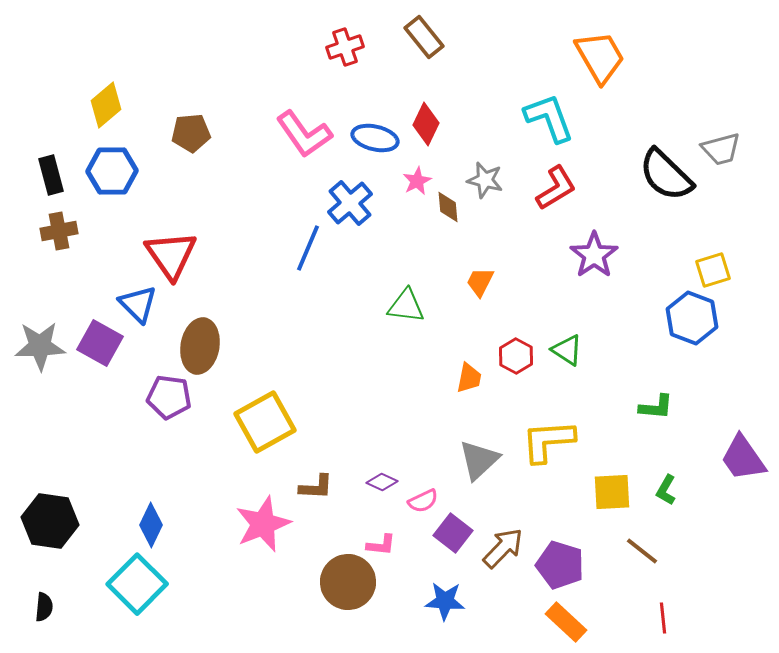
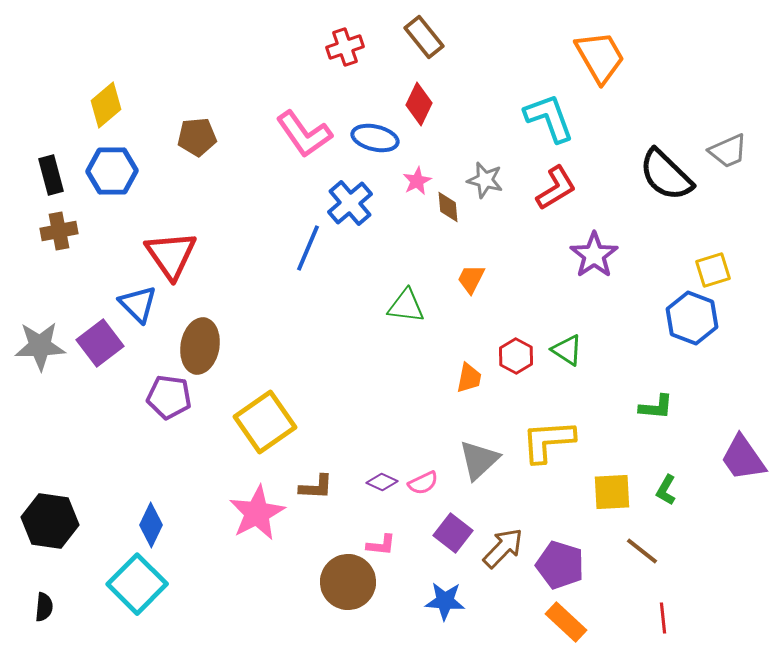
red diamond at (426, 124): moved 7 px left, 20 px up
brown pentagon at (191, 133): moved 6 px right, 4 px down
gray trapezoid at (721, 149): moved 7 px right, 2 px down; rotated 9 degrees counterclockwise
orange trapezoid at (480, 282): moved 9 px left, 3 px up
purple square at (100, 343): rotated 24 degrees clockwise
yellow square at (265, 422): rotated 6 degrees counterclockwise
pink semicircle at (423, 501): moved 18 px up
pink star at (263, 524): moved 6 px left, 11 px up; rotated 6 degrees counterclockwise
